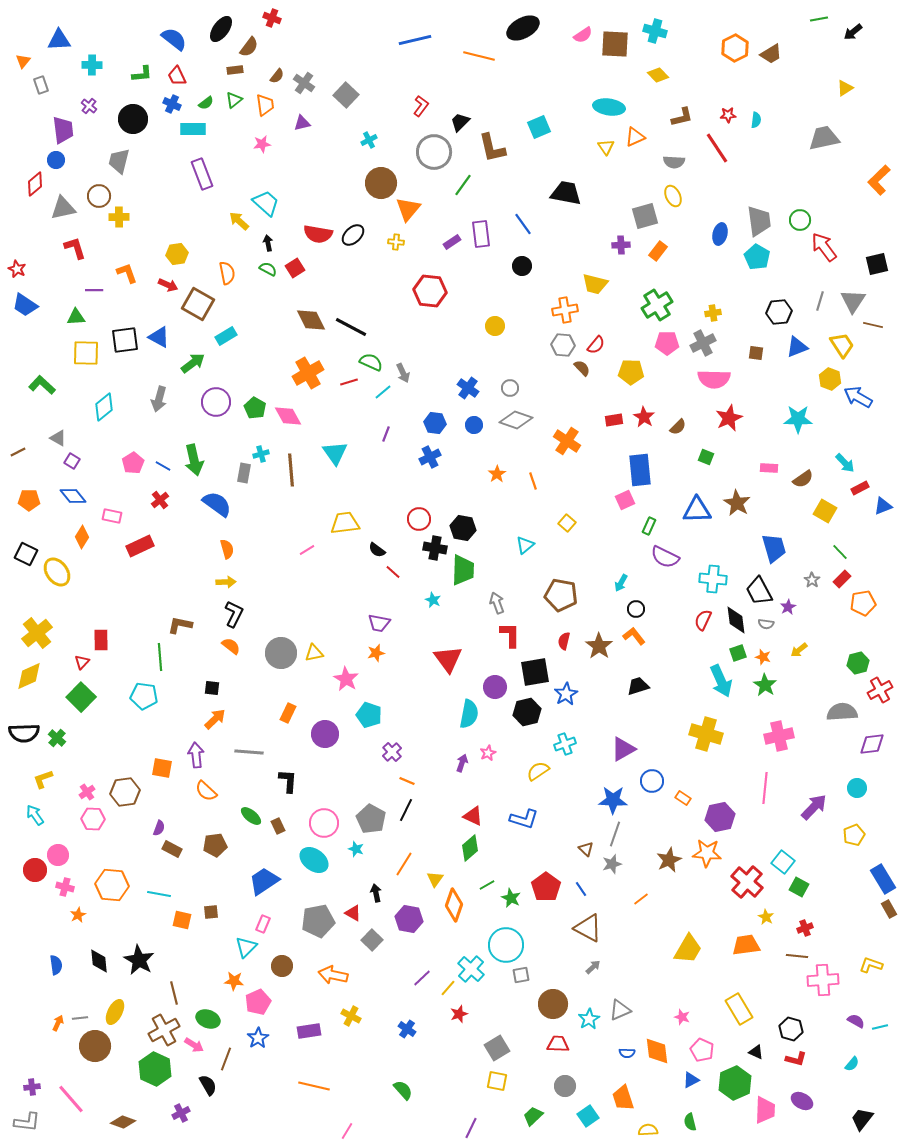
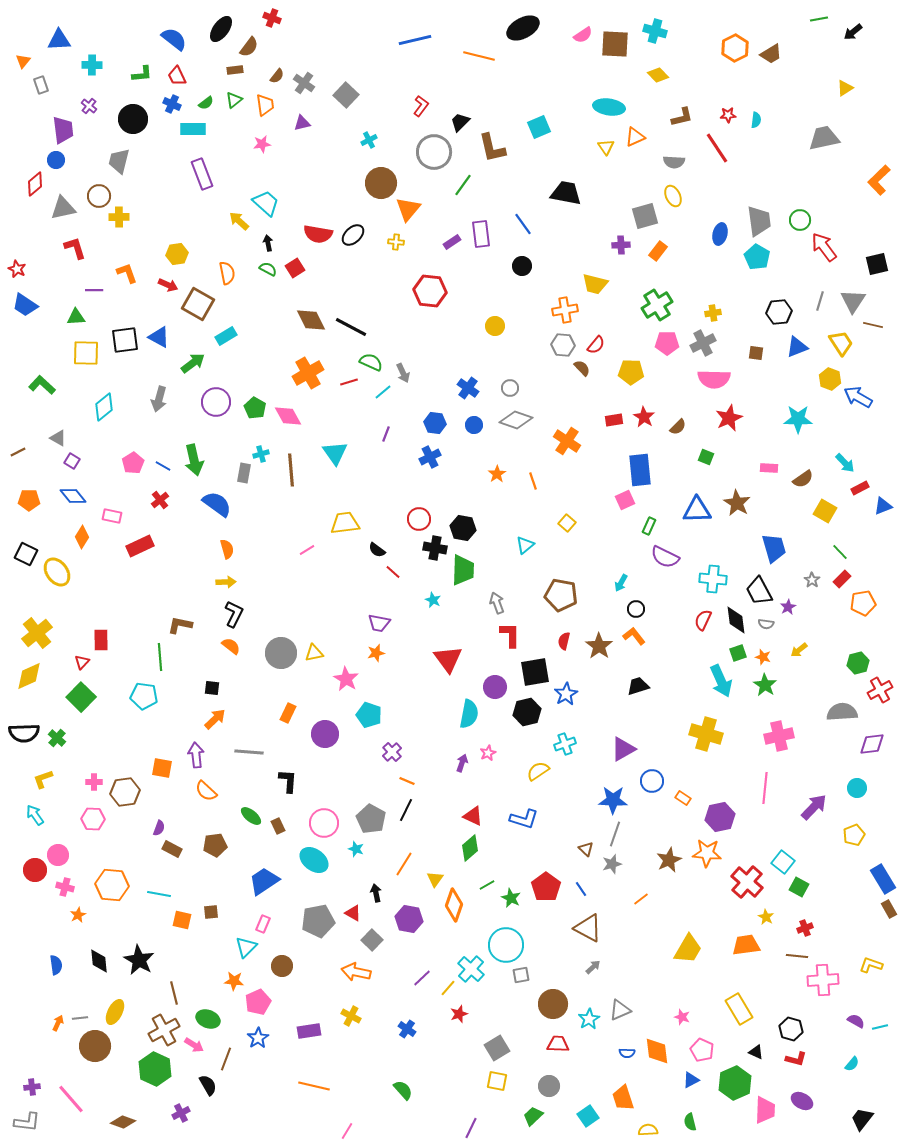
yellow trapezoid at (842, 345): moved 1 px left, 2 px up
pink cross at (87, 792): moved 7 px right, 10 px up; rotated 35 degrees clockwise
orange arrow at (333, 975): moved 23 px right, 3 px up
gray circle at (565, 1086): moved 16 px left
